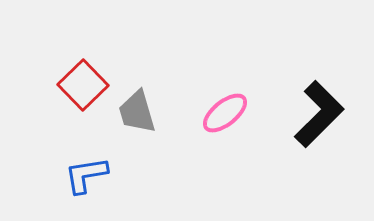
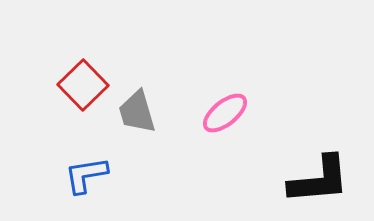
black L-shape: moved 66 px down; rotated 40 degrees clockwise
